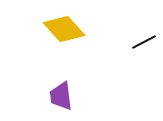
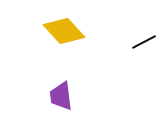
yellow diamond: moved 2 px down
